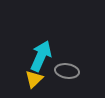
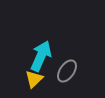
gray ellipse: rotated 65 degrees counterclockwise
